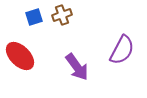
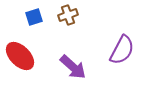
brown cross: moved 6 px right
purple arrow: moved 4 px left; rotated 12 degrees counterclockwise
